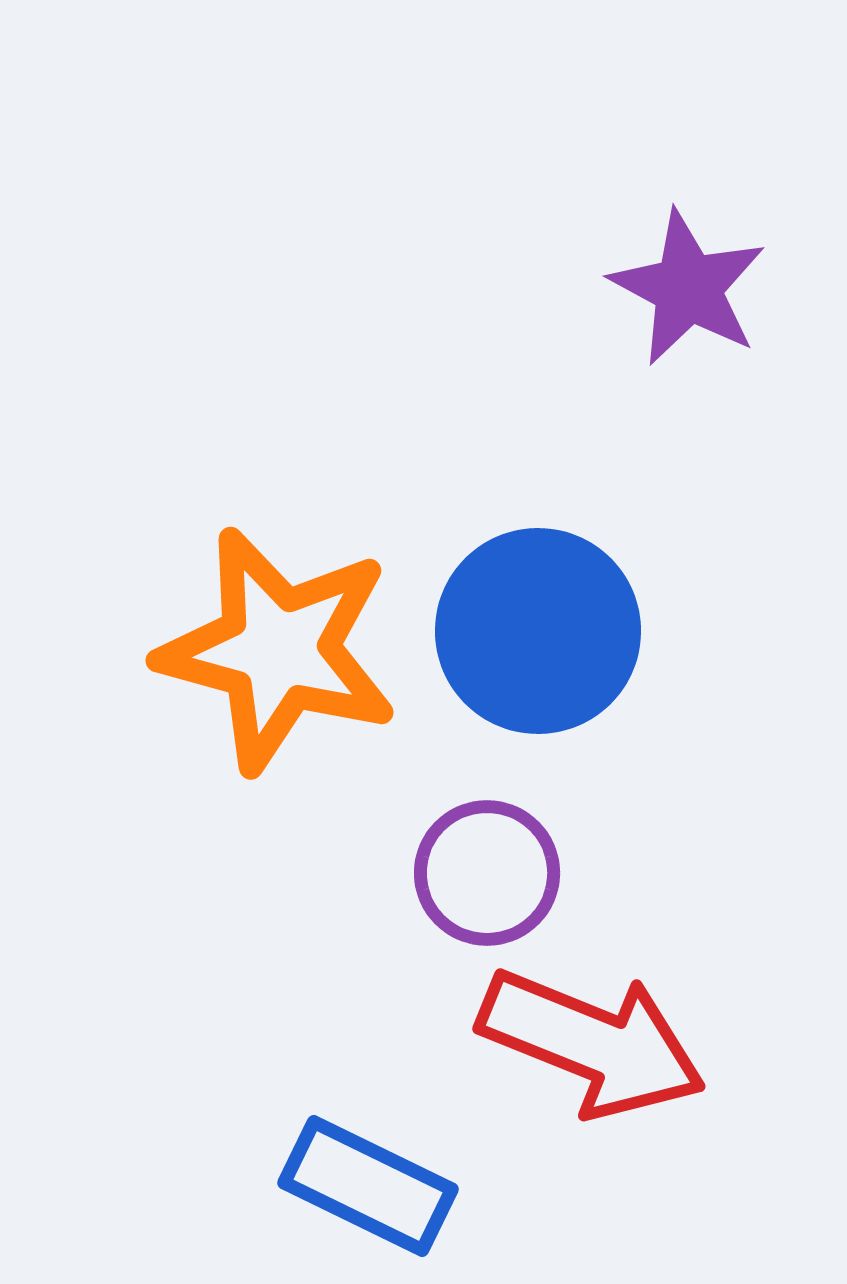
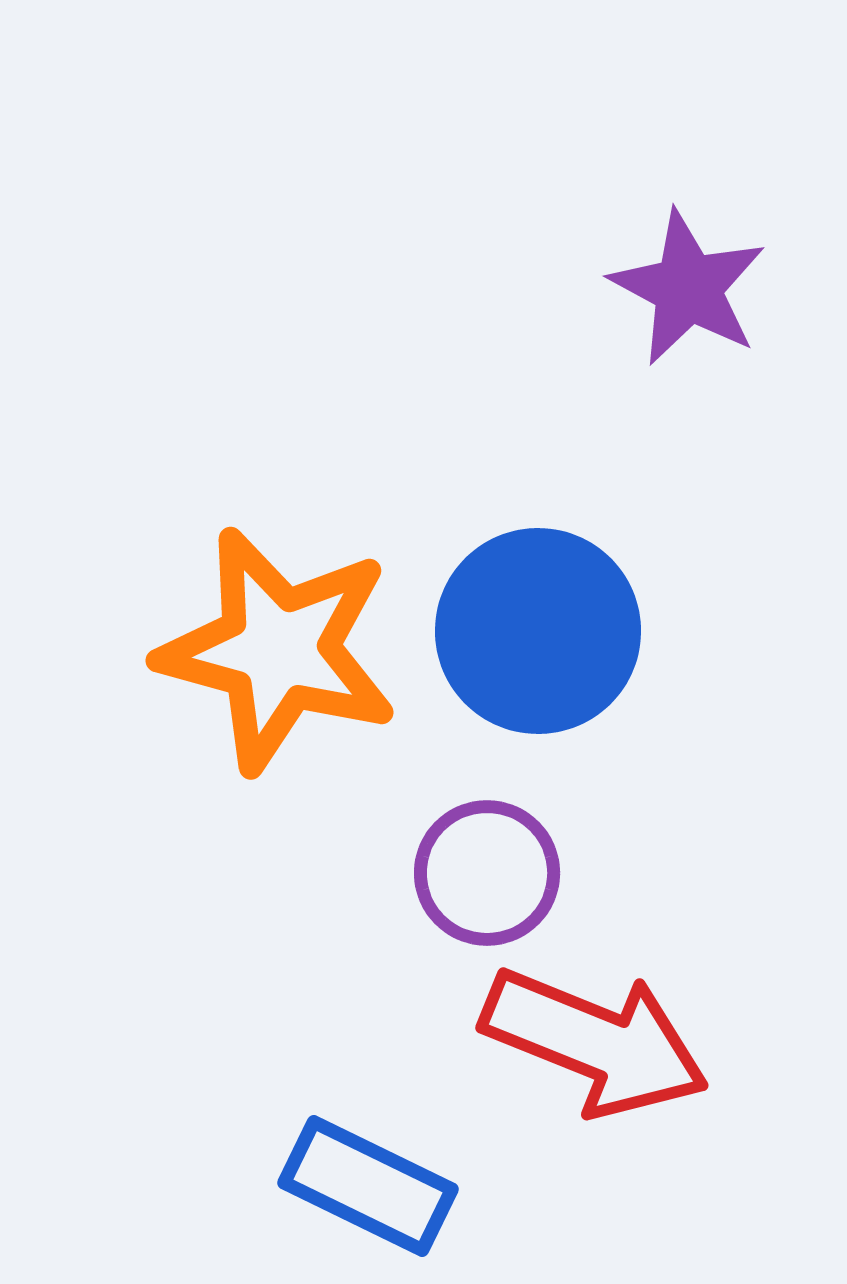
red arrow: moved 3 px right, 1 px up
